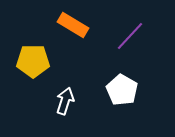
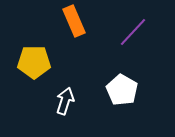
orange rectangle: moved 1 px right, 4 px up; rotated 36 degrees clockwise
purple line: moved 3 px right, 4 px up
yellow pentagon: moved 1 px right, 1 px down
